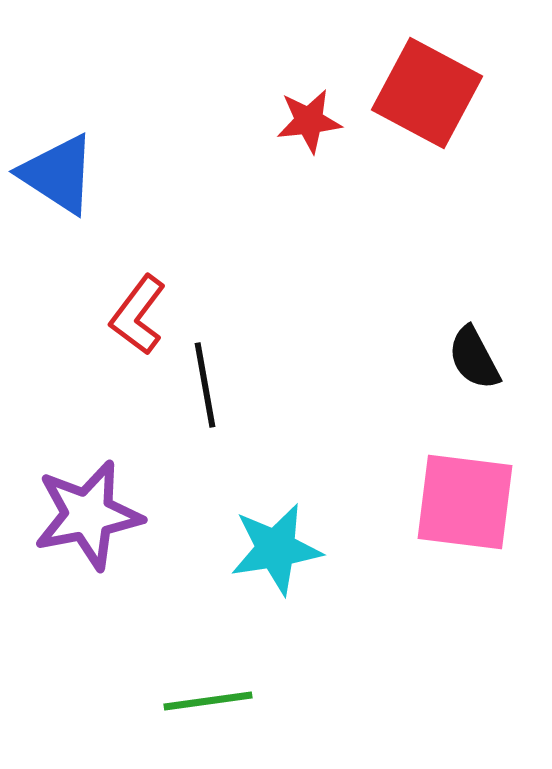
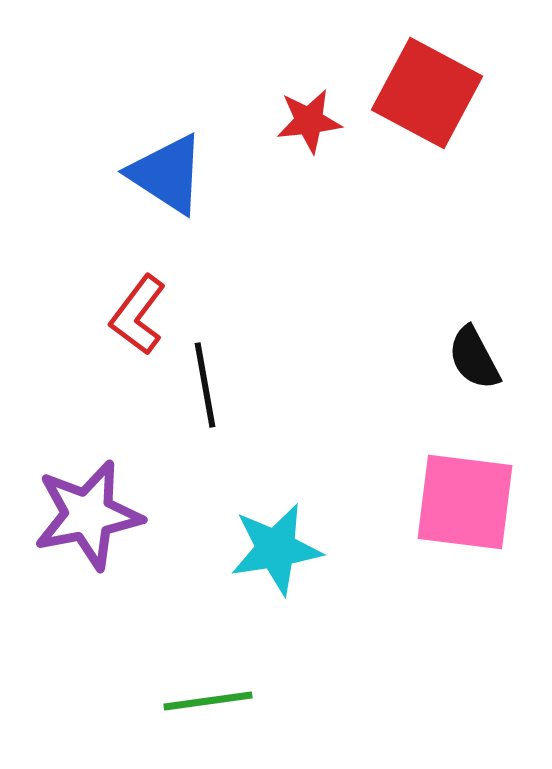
blue triangle: moved 109 px right
